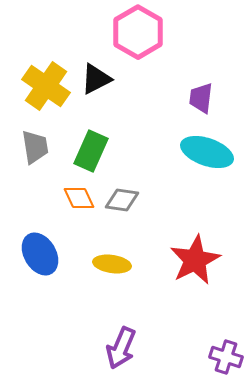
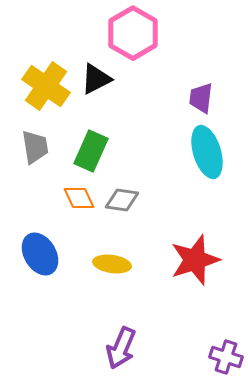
pink hexagon: moved 5 px left, 1 px down
cyan ellipse: rotated 54 degrees clockwise
red star: rotated 9 degrees clockwise
